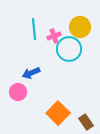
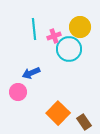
brown rectangle: moved 2 px left
